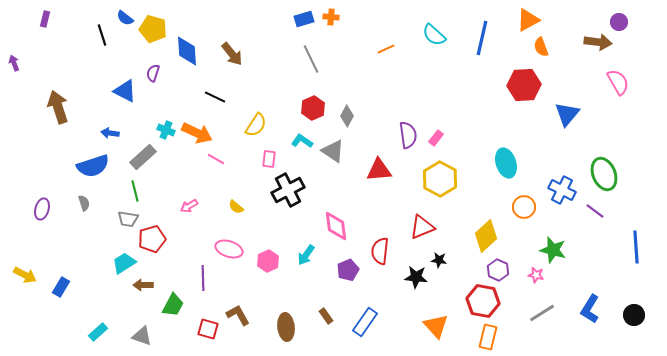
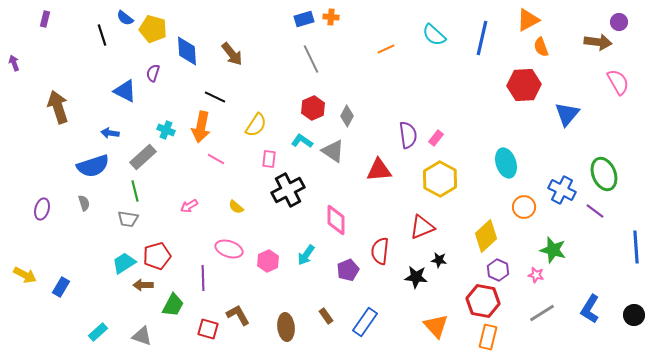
orange arrow at (197, 133): moved 4 px right, 6 px up; rotated 76 degrees clockwise
pink diamond at (336, 226): moved 6 px up; rotated 8 degrees clockwise
red pentagon at (152, 239): moved 5 px right, 17 px down
